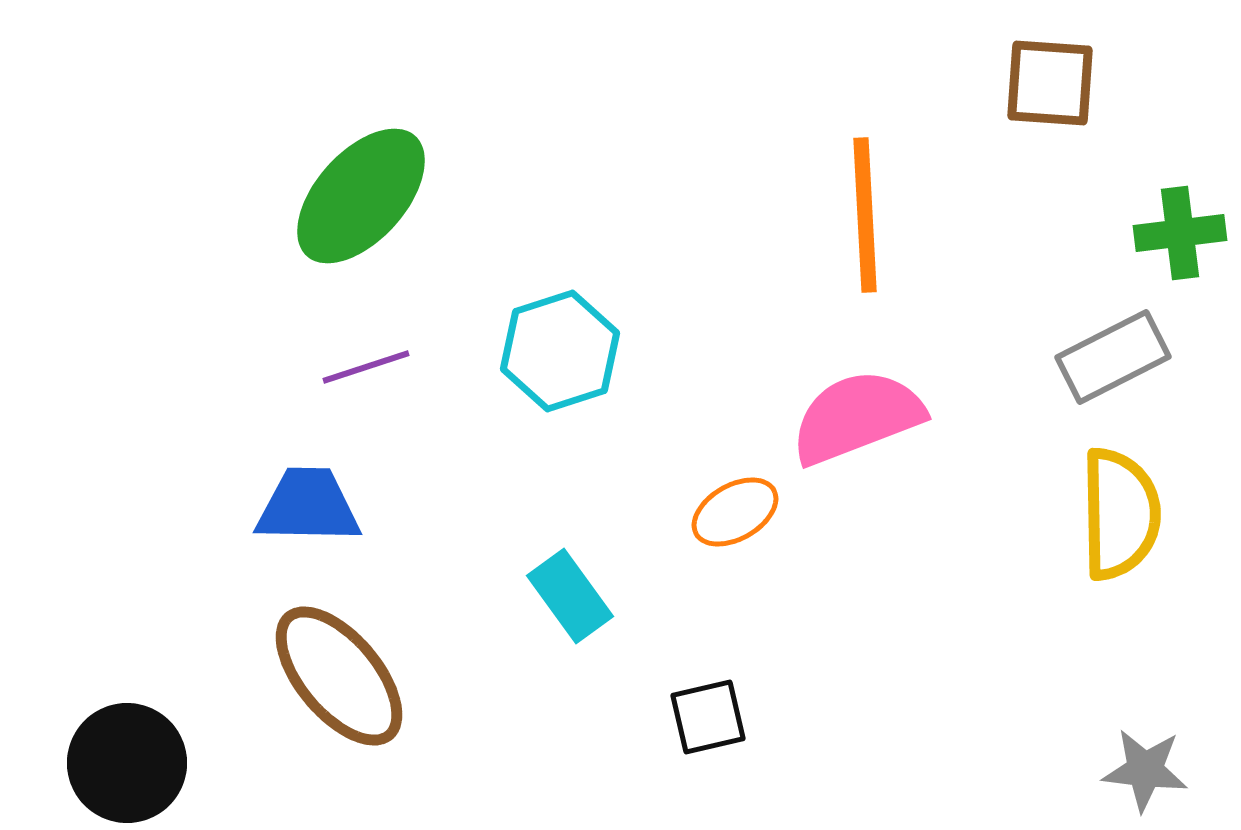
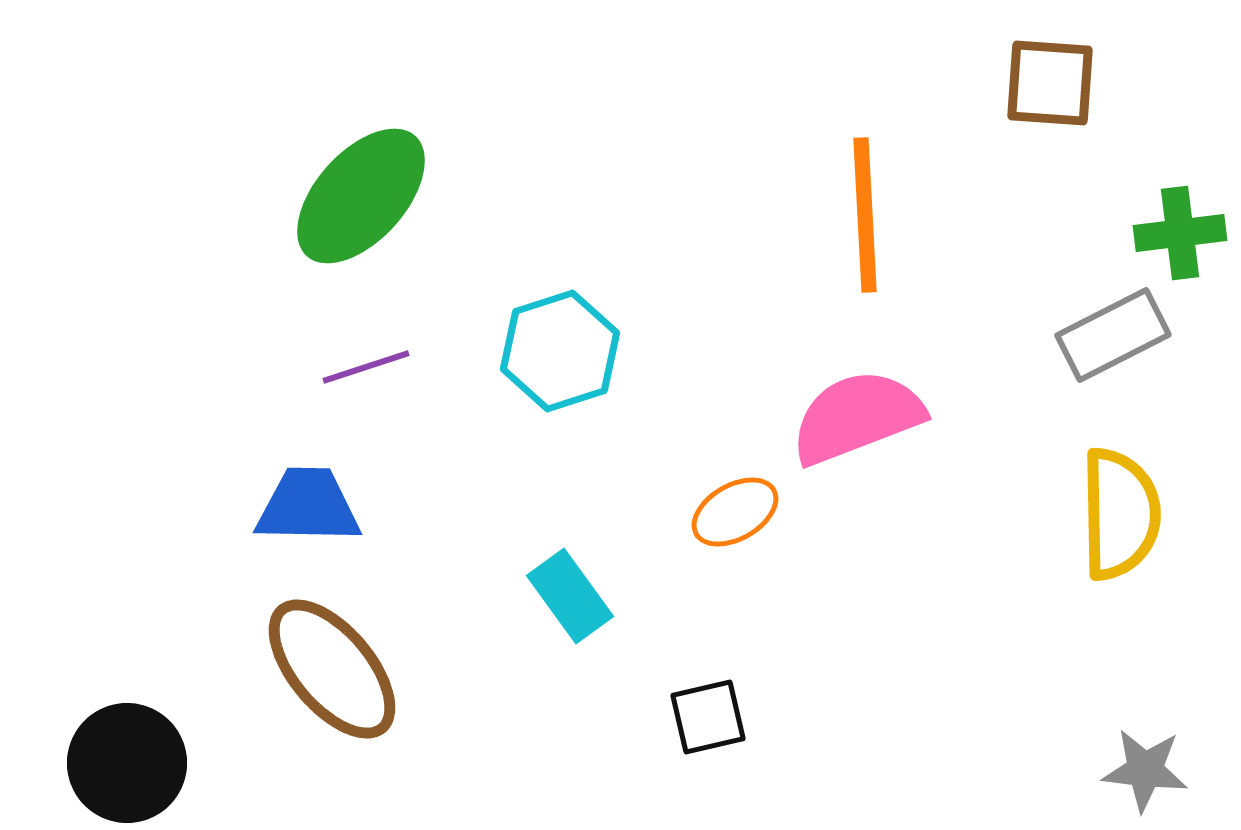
gray rectangle: moved 22 px up
brown ellipse: moved 7 px left, 7 px up
